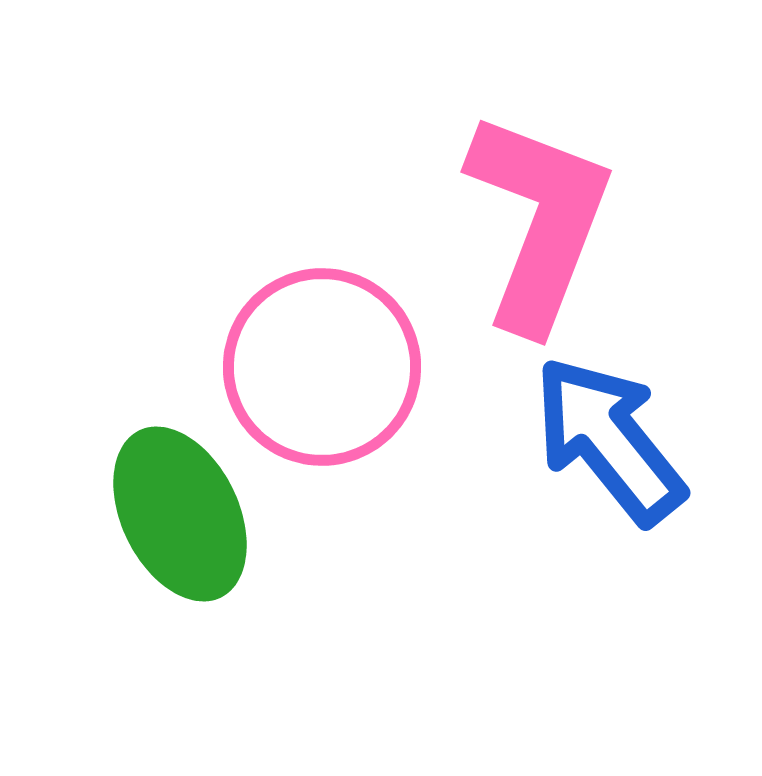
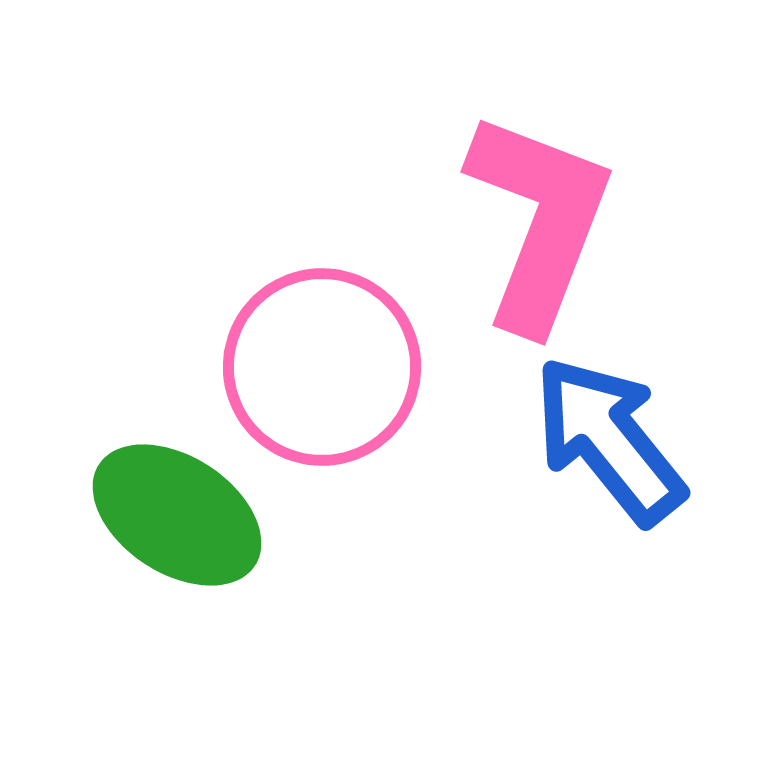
green ellipse: moved 3 px left, 1 px down; rotated 31 degrees counterclockwise
